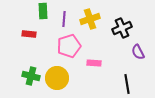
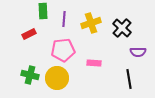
yellow cross: moved 1 px right, 4 px down
black cross: rotated 24 degrees counterclockwise
red rectangle: rotated 32 degrees counterclockwise
pink pentagon: moved 6 px left, 4 px down; rotated 10 degrees clockwise
purple semicircle: rotated 63 degrees counterclockwise
green cross: moved 1 px left, 1 px up
black line: moved 2 px right, 5 px up
